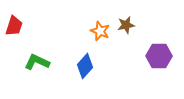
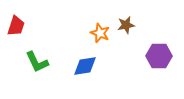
red trapezoid: moved 2 px right
orange star: moved 2 px down
green L-shape: rotated 140 degrees counterclockwise
blue diamond: rotated 40 degrees clockwise
